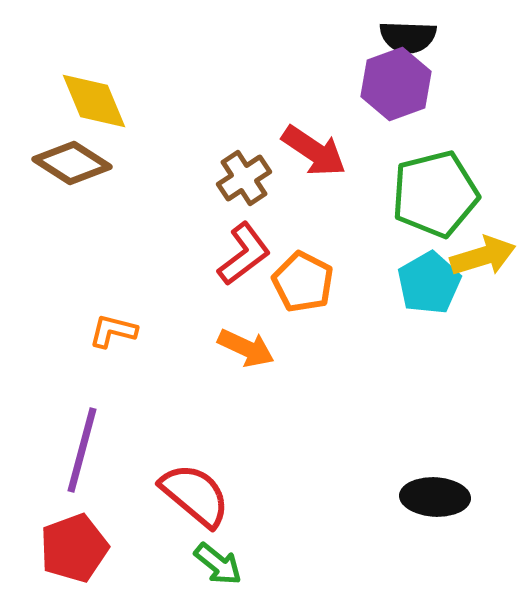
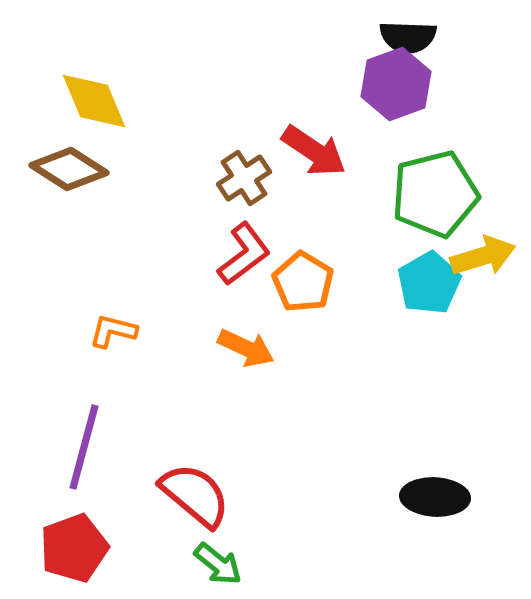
brown diamond: moved 3 px left, 6 px down
orange pentagon: rotated 4 degrees clockwise
purple line: moved 2 px right, 3 px up
